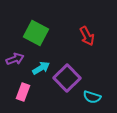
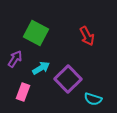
purple arrow: rotated 36 degrees counterclockwise
purple square: moved 1 px right, 1 px down
cyan semicircle: moved 1 px right, 2 px down
